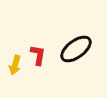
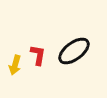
black ellipse: moved 2 px left, 2 px down
